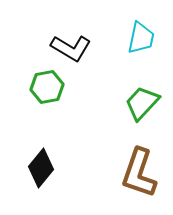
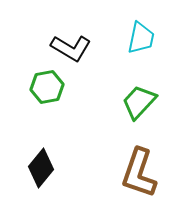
green trapezoid: moved 3 px left, 1 px up
